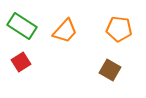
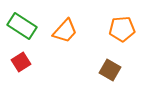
orange pentagon: moved 3 px right; rotated 10 degrees counterclockwise
